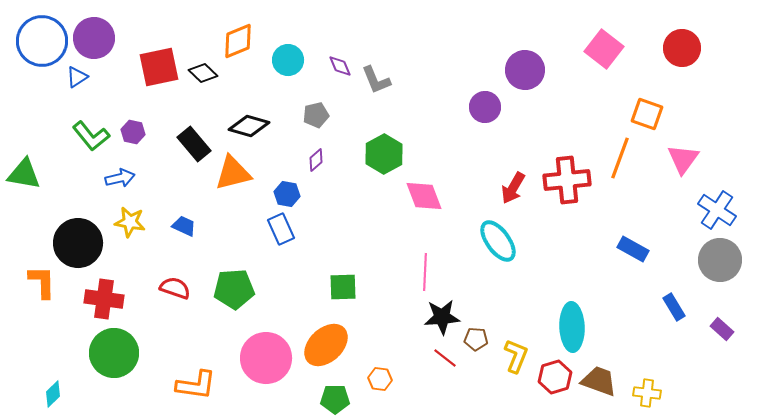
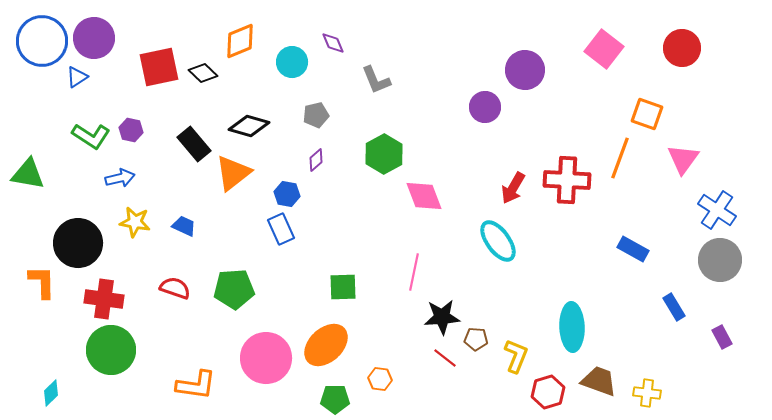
orange diamond at (238, 41): moved 2 px right
cyan circle at (288, 60): moved 4 px right, 2 px down
purple diamond at (340, 66): moved 7 px left, 23 px up
purple hexagon at (133, 132): moved 2 px left, 2 px up
green L-shape at (91, 136): rotated 18 degrees counterclockwise
orange triangle at (233, 173): rotated 24 degrees counterclockwise
green triangle at (24, 174): moved 4 px right
red cross at (567, 180): rotated 9 degrees clockwise
yellow star at (130, 222): moved 5 px right
pink line at (425, 272): moved 11 px left; rotated 9 degrees clockwise
purple rectangle at (722, 329): moved 8 px down; rotated 20 degrees clockwise
green circle at (114, 353): moved 3 px left, 3 px up
red hexagon at (555, 377): moved 7 px left, 15 px down
cyan diamond at (53, 394): moved 2 px left, 1 px up
